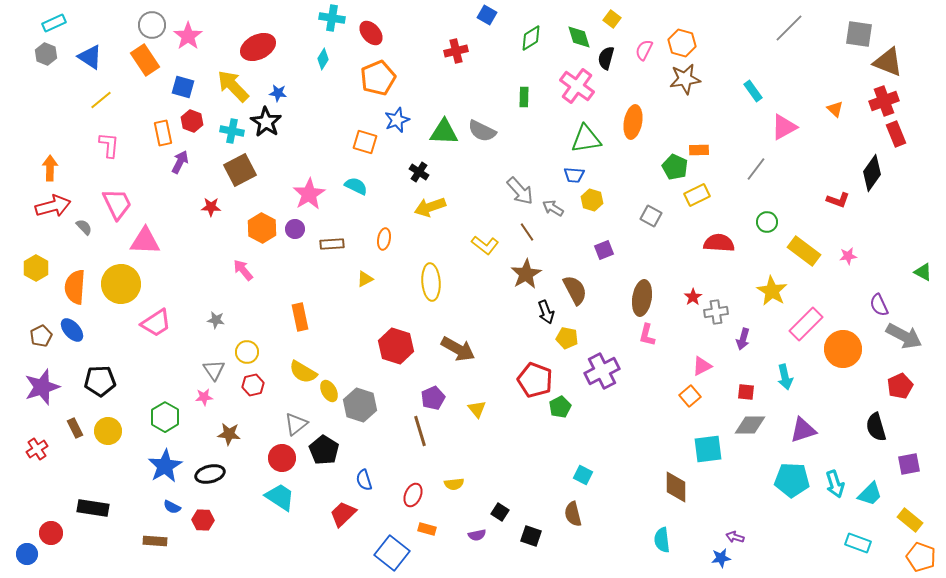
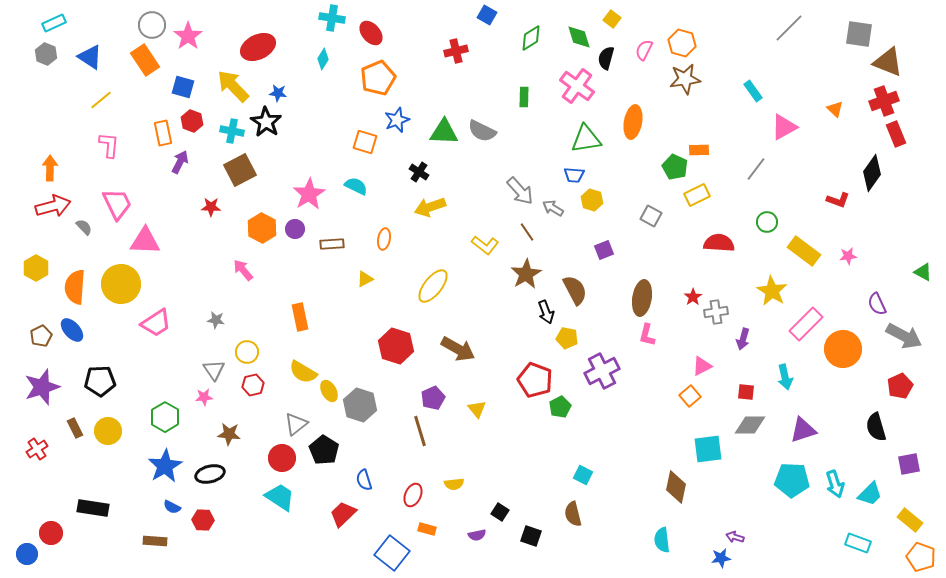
yellow ellipse at (431, 282): moved 2 px right, 4 px down; rotated 42 degrees clockwise
purple semicircle at (879, 305): moved 2 px left, 1 px up
brown diamond at (676, 487): rotated 12 degrees clockwise
